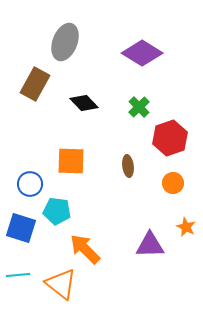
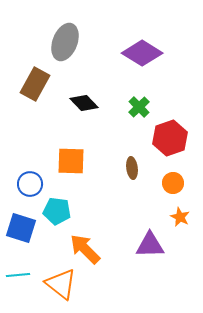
brown ellipse: moved 4 px right, 2 px down
orange star: moved 6 px left, 10 px up
